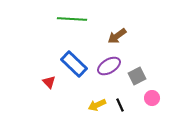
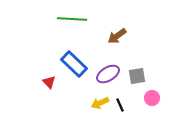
purple ellipse: moved 1 px left, 8 px down
gray square: rotated 18 degrees clockwise
yellow arrow: moved 3 px right, 2 px up
